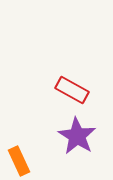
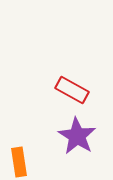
orange rectangle: moved 1 px down; rotated 16 degrees clockwise
